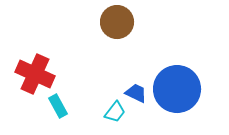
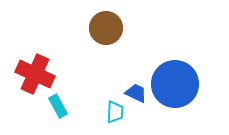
brown circle: moved 11 px left, 6 px down
blue circle: moved 2 px left, 5 px up
cyan trapezoid: rotated 35 degrees counterclockwise
